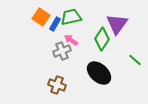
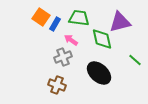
green trapezoid: moved 8 px right, 1 px down; rotated 20 degrees clockwise
purple triangle: moved 3 px right, 2 px up; rotated 40 degrees clockwise
green diamond: rotated 45 degrees counterclockwise
gray cross: moved 1 px right, 6 px down
